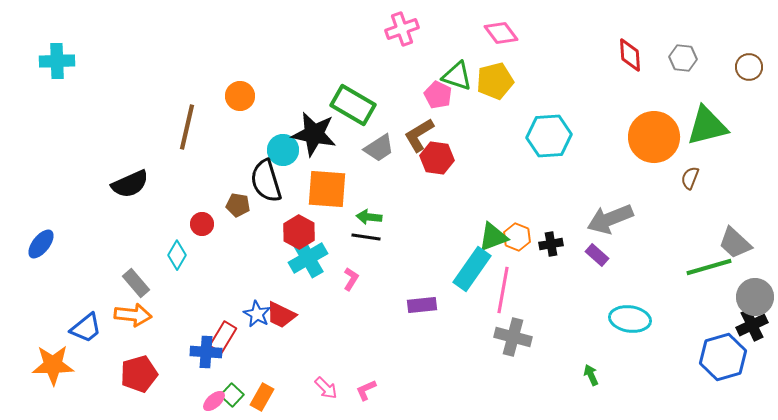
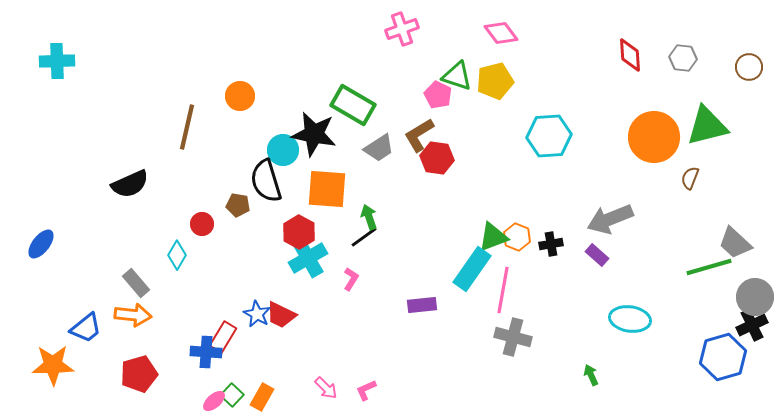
green arrow at (369, 217): rotated 65 degrees clockwise
black line at (366, 237): moved 2 px left; rotated 44 degrees counterclockwise
